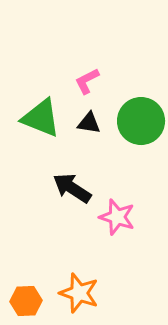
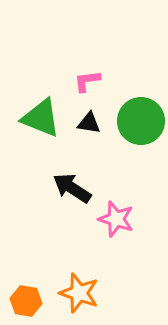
pink L-shape: rotated 20 degrees clockwise
pink star: moved 1 px left, 2 px down
orange hexagon: rotated 12 degrees clockwise
